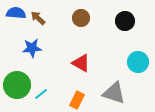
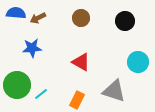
brown arrow: rotated 70 degrees counterclockwise
red triangle: moved 1 px up
gray triangle: moved 2 px up
